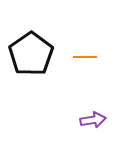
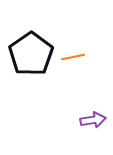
orange line: moved 12 px left; rotated 10 degrees counterclockwise
